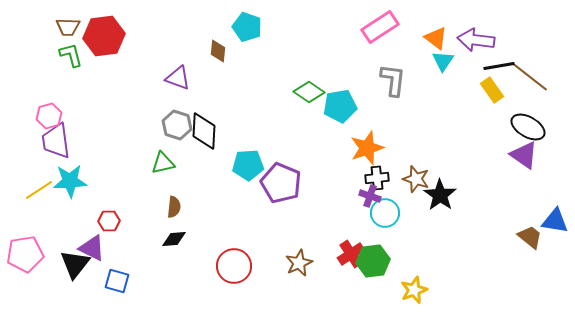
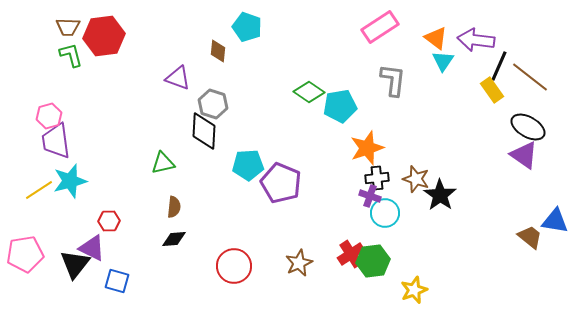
black line at (499, 66): rotated 56 degrees counterclockwise
gray hexagon at (177, 125): moved 36 px right, 21 px up
cyan star at (70, 181): rotated 12 degrees counterclockwise
